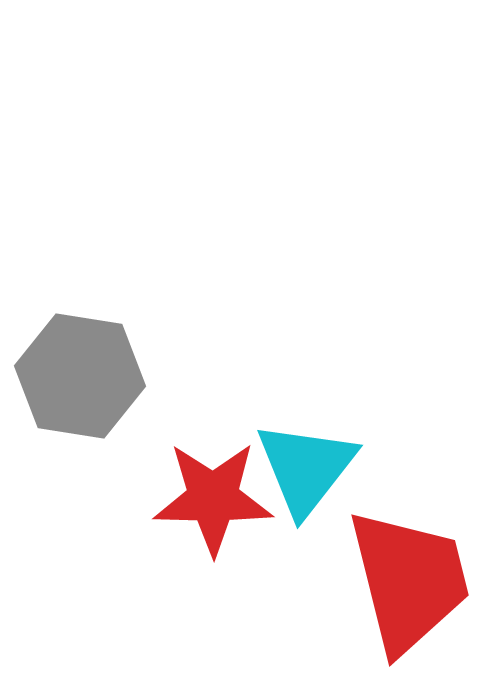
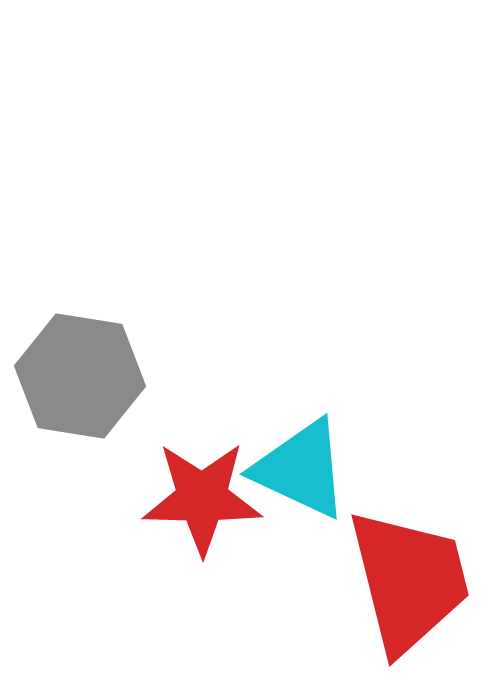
cyan triangle: moved 5 px left, 1 px down; rotated 43 degrees counterclockwise
red star: moved 11 px left
